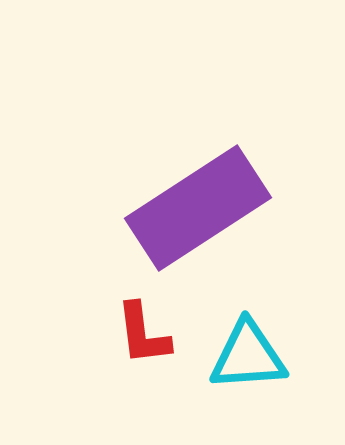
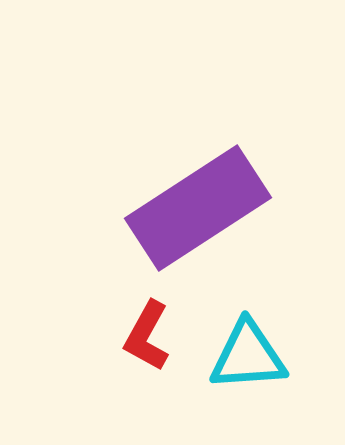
red L-shape: moved 4 px right, 2 px down; rotated 36 degrees clockwise
